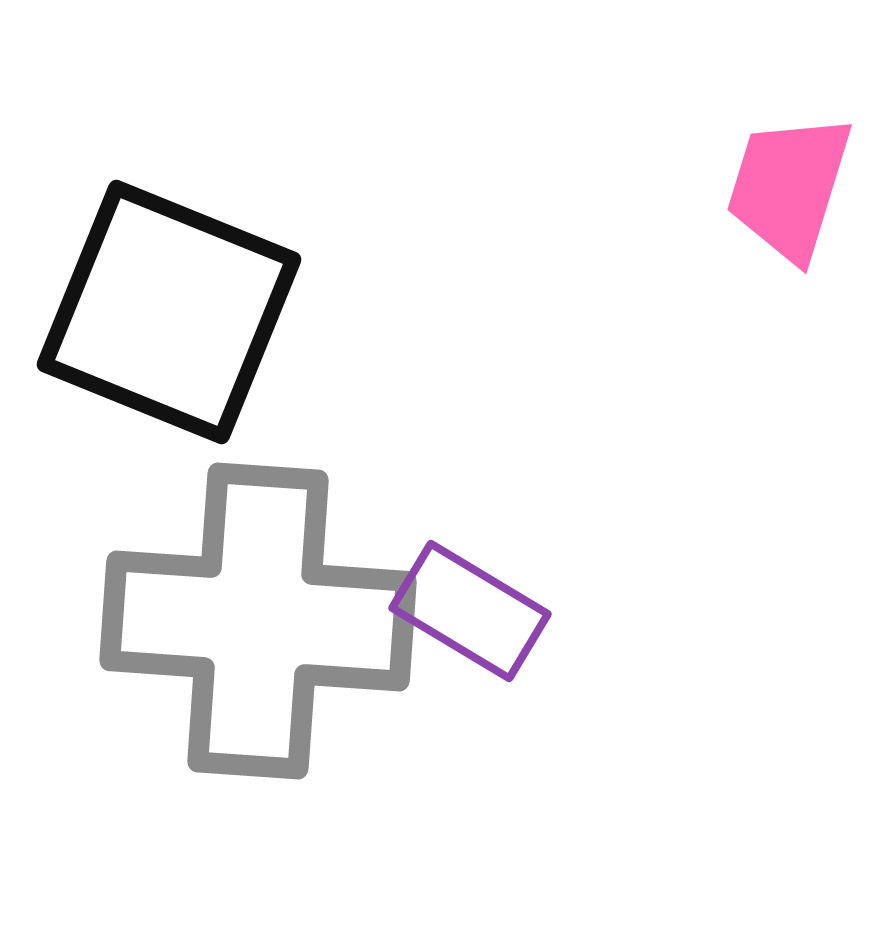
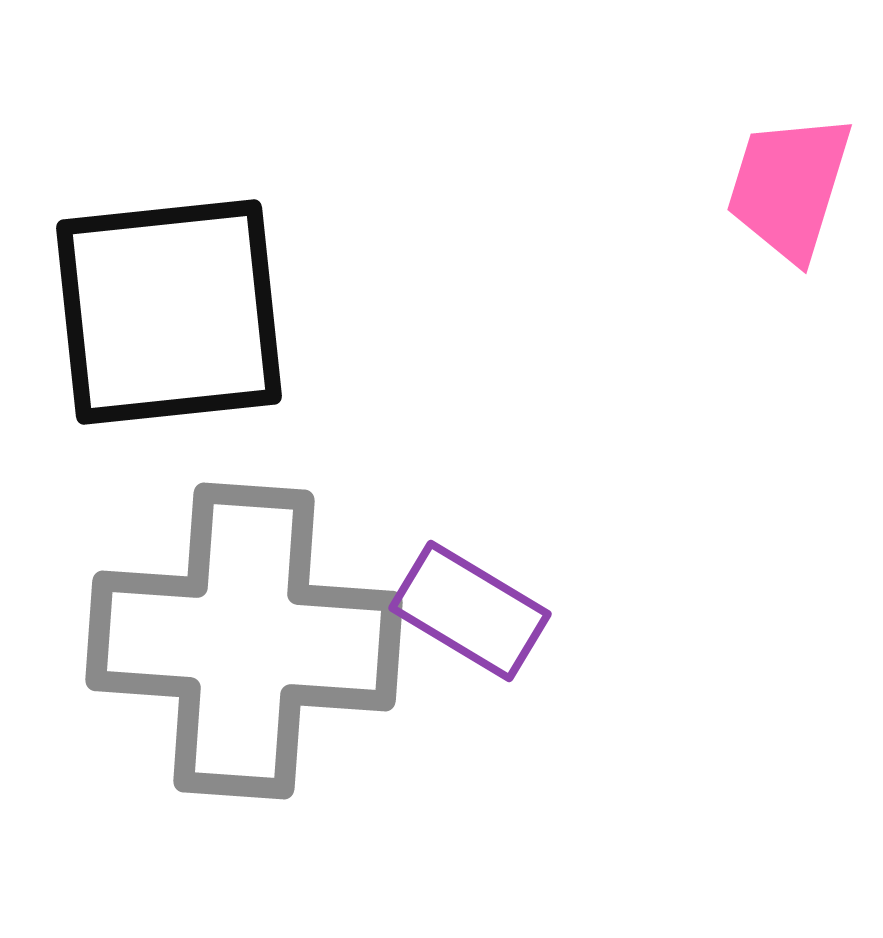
black square: rotated 28 degrees counterclockwise
gray cross: moved 14 px left, 20 px down
